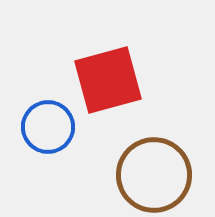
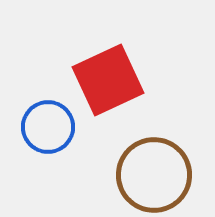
red square: rotated 10 degrees counterclockwise
